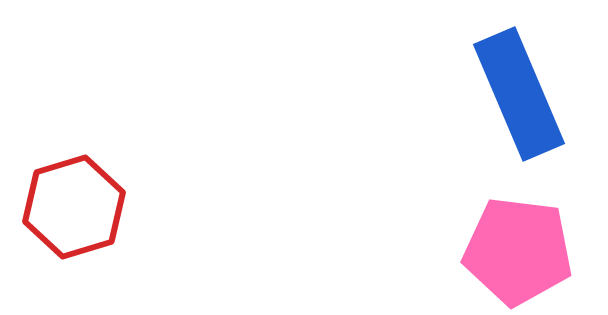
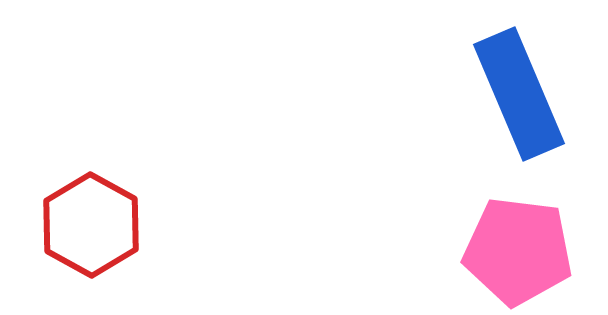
red hexagon: moved 17 px right, 18 px down; rotated 14 degrees counterclockwise
